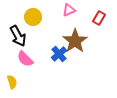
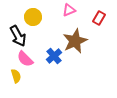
brown star: rotated 10 degrees clockwise
blue cross: moved 5 px left, 2 px down
yellow semicircle: moved 4 px right, 6 px up
